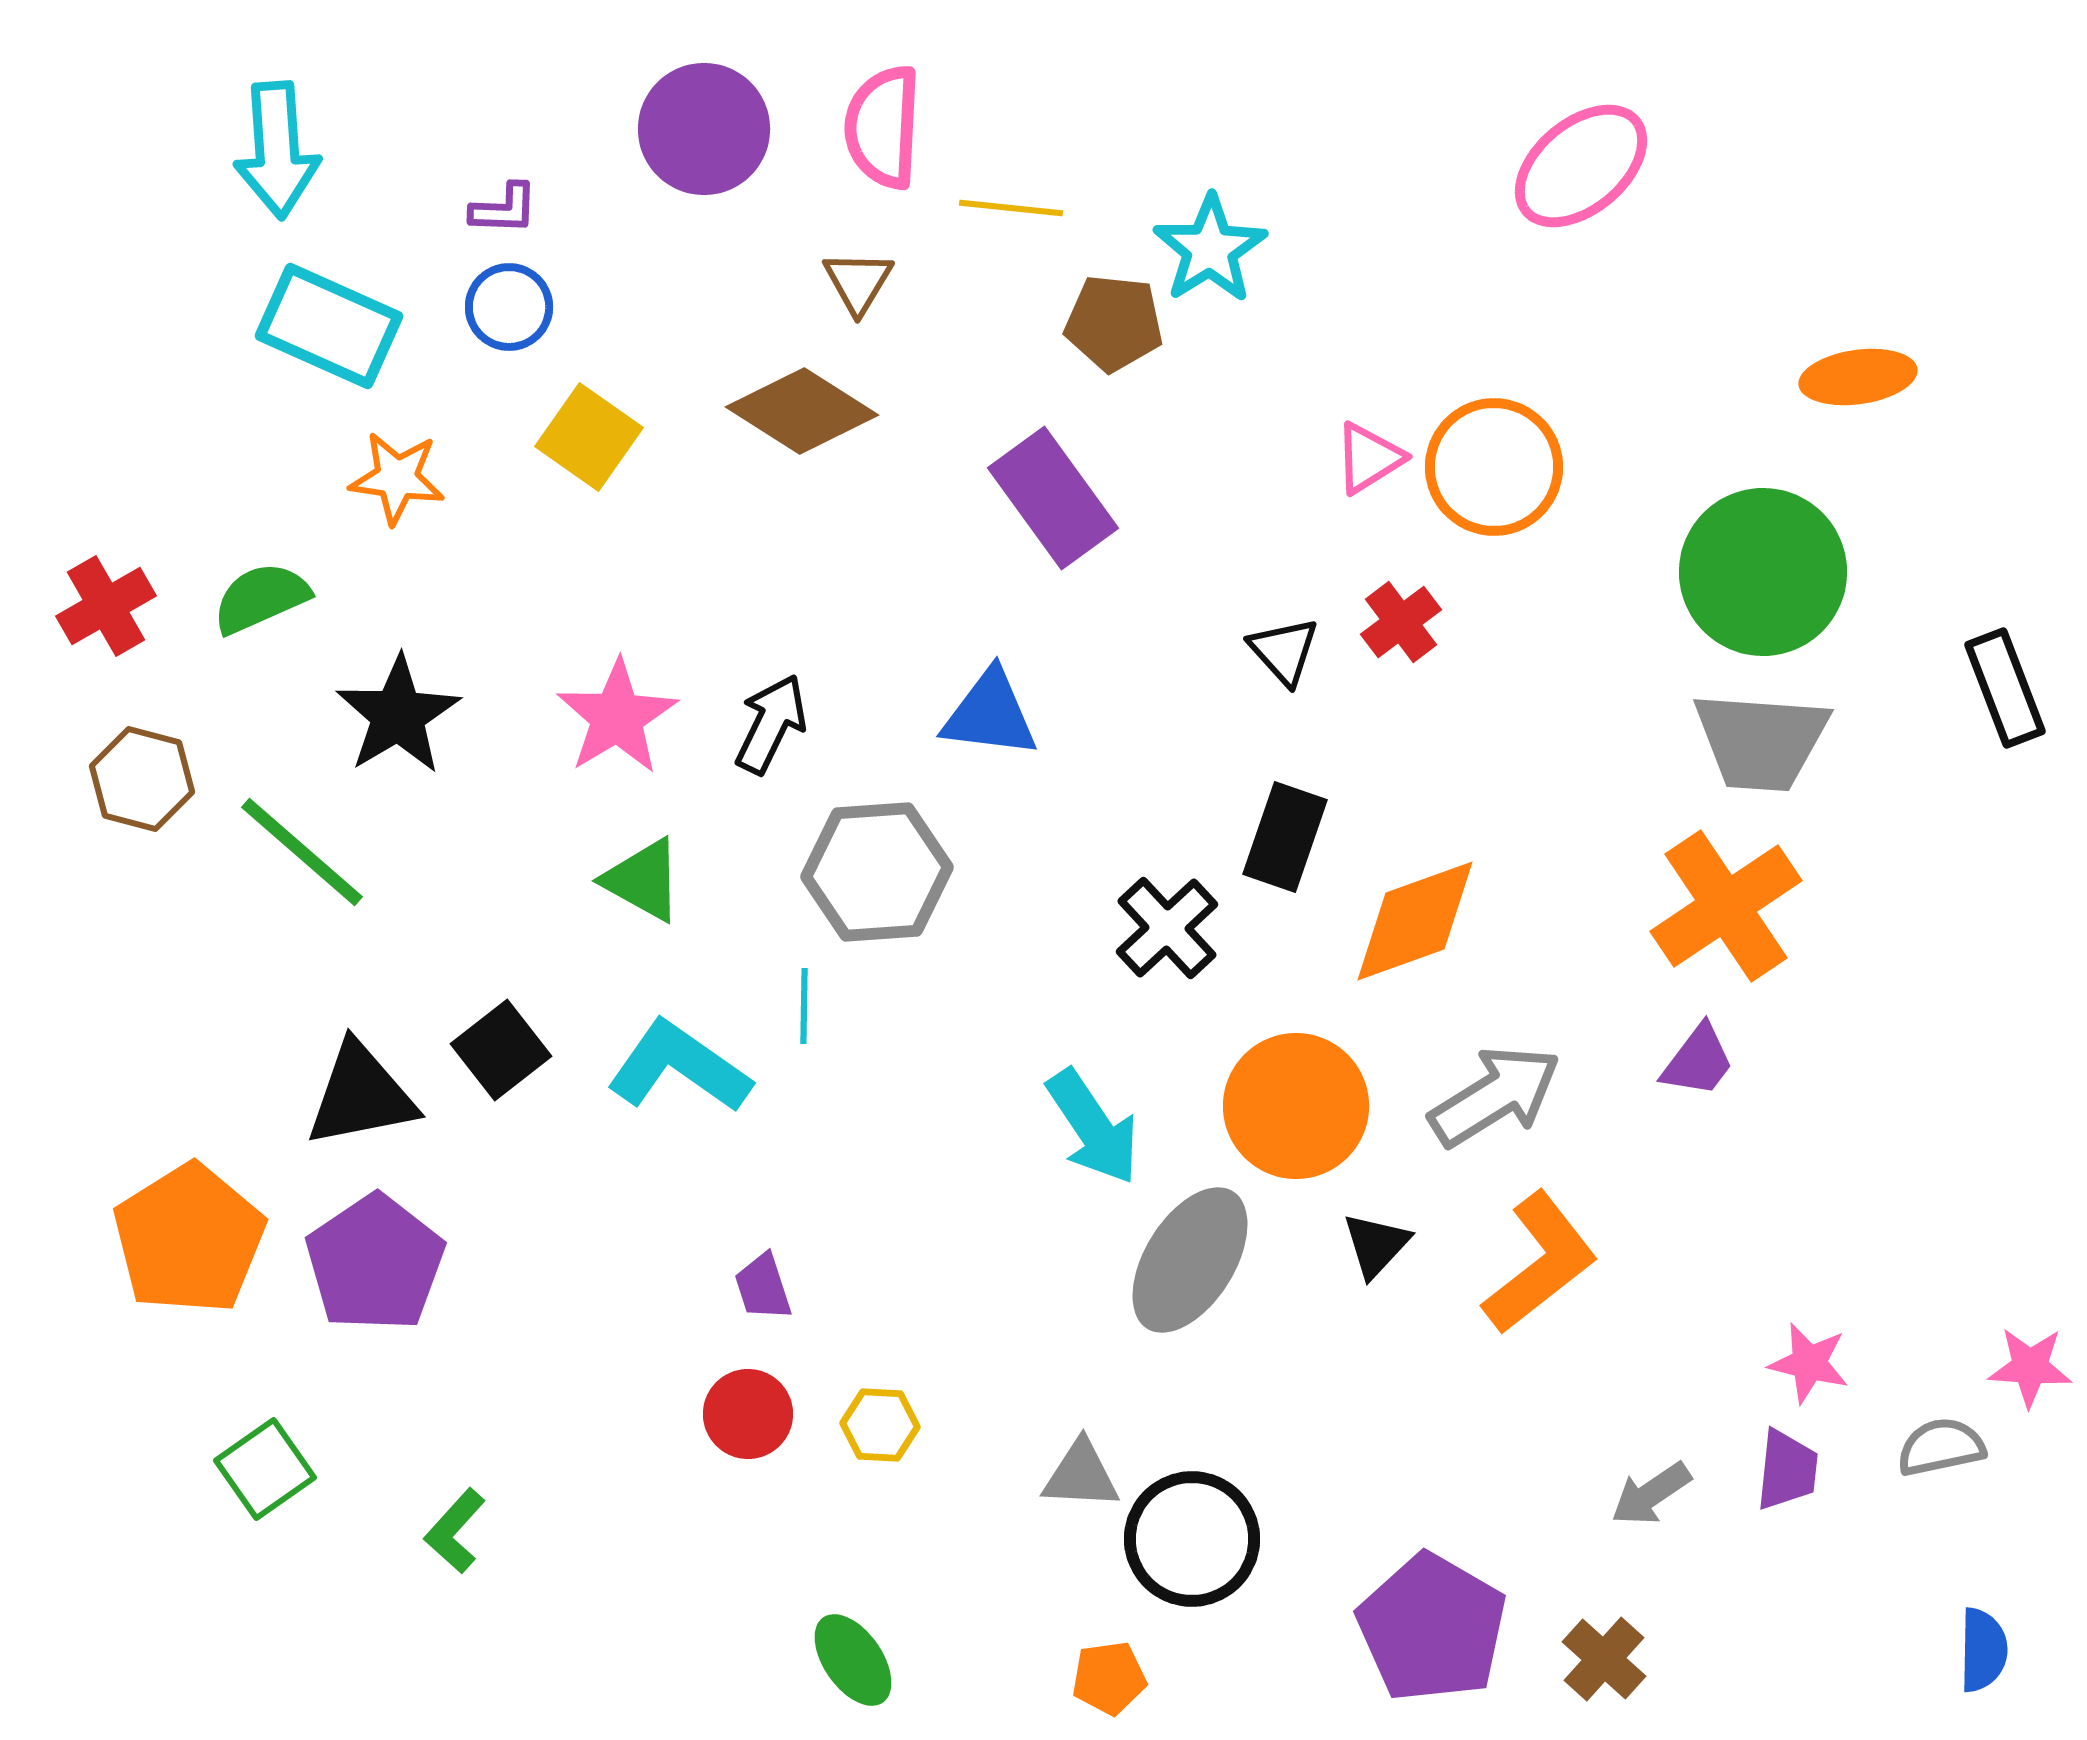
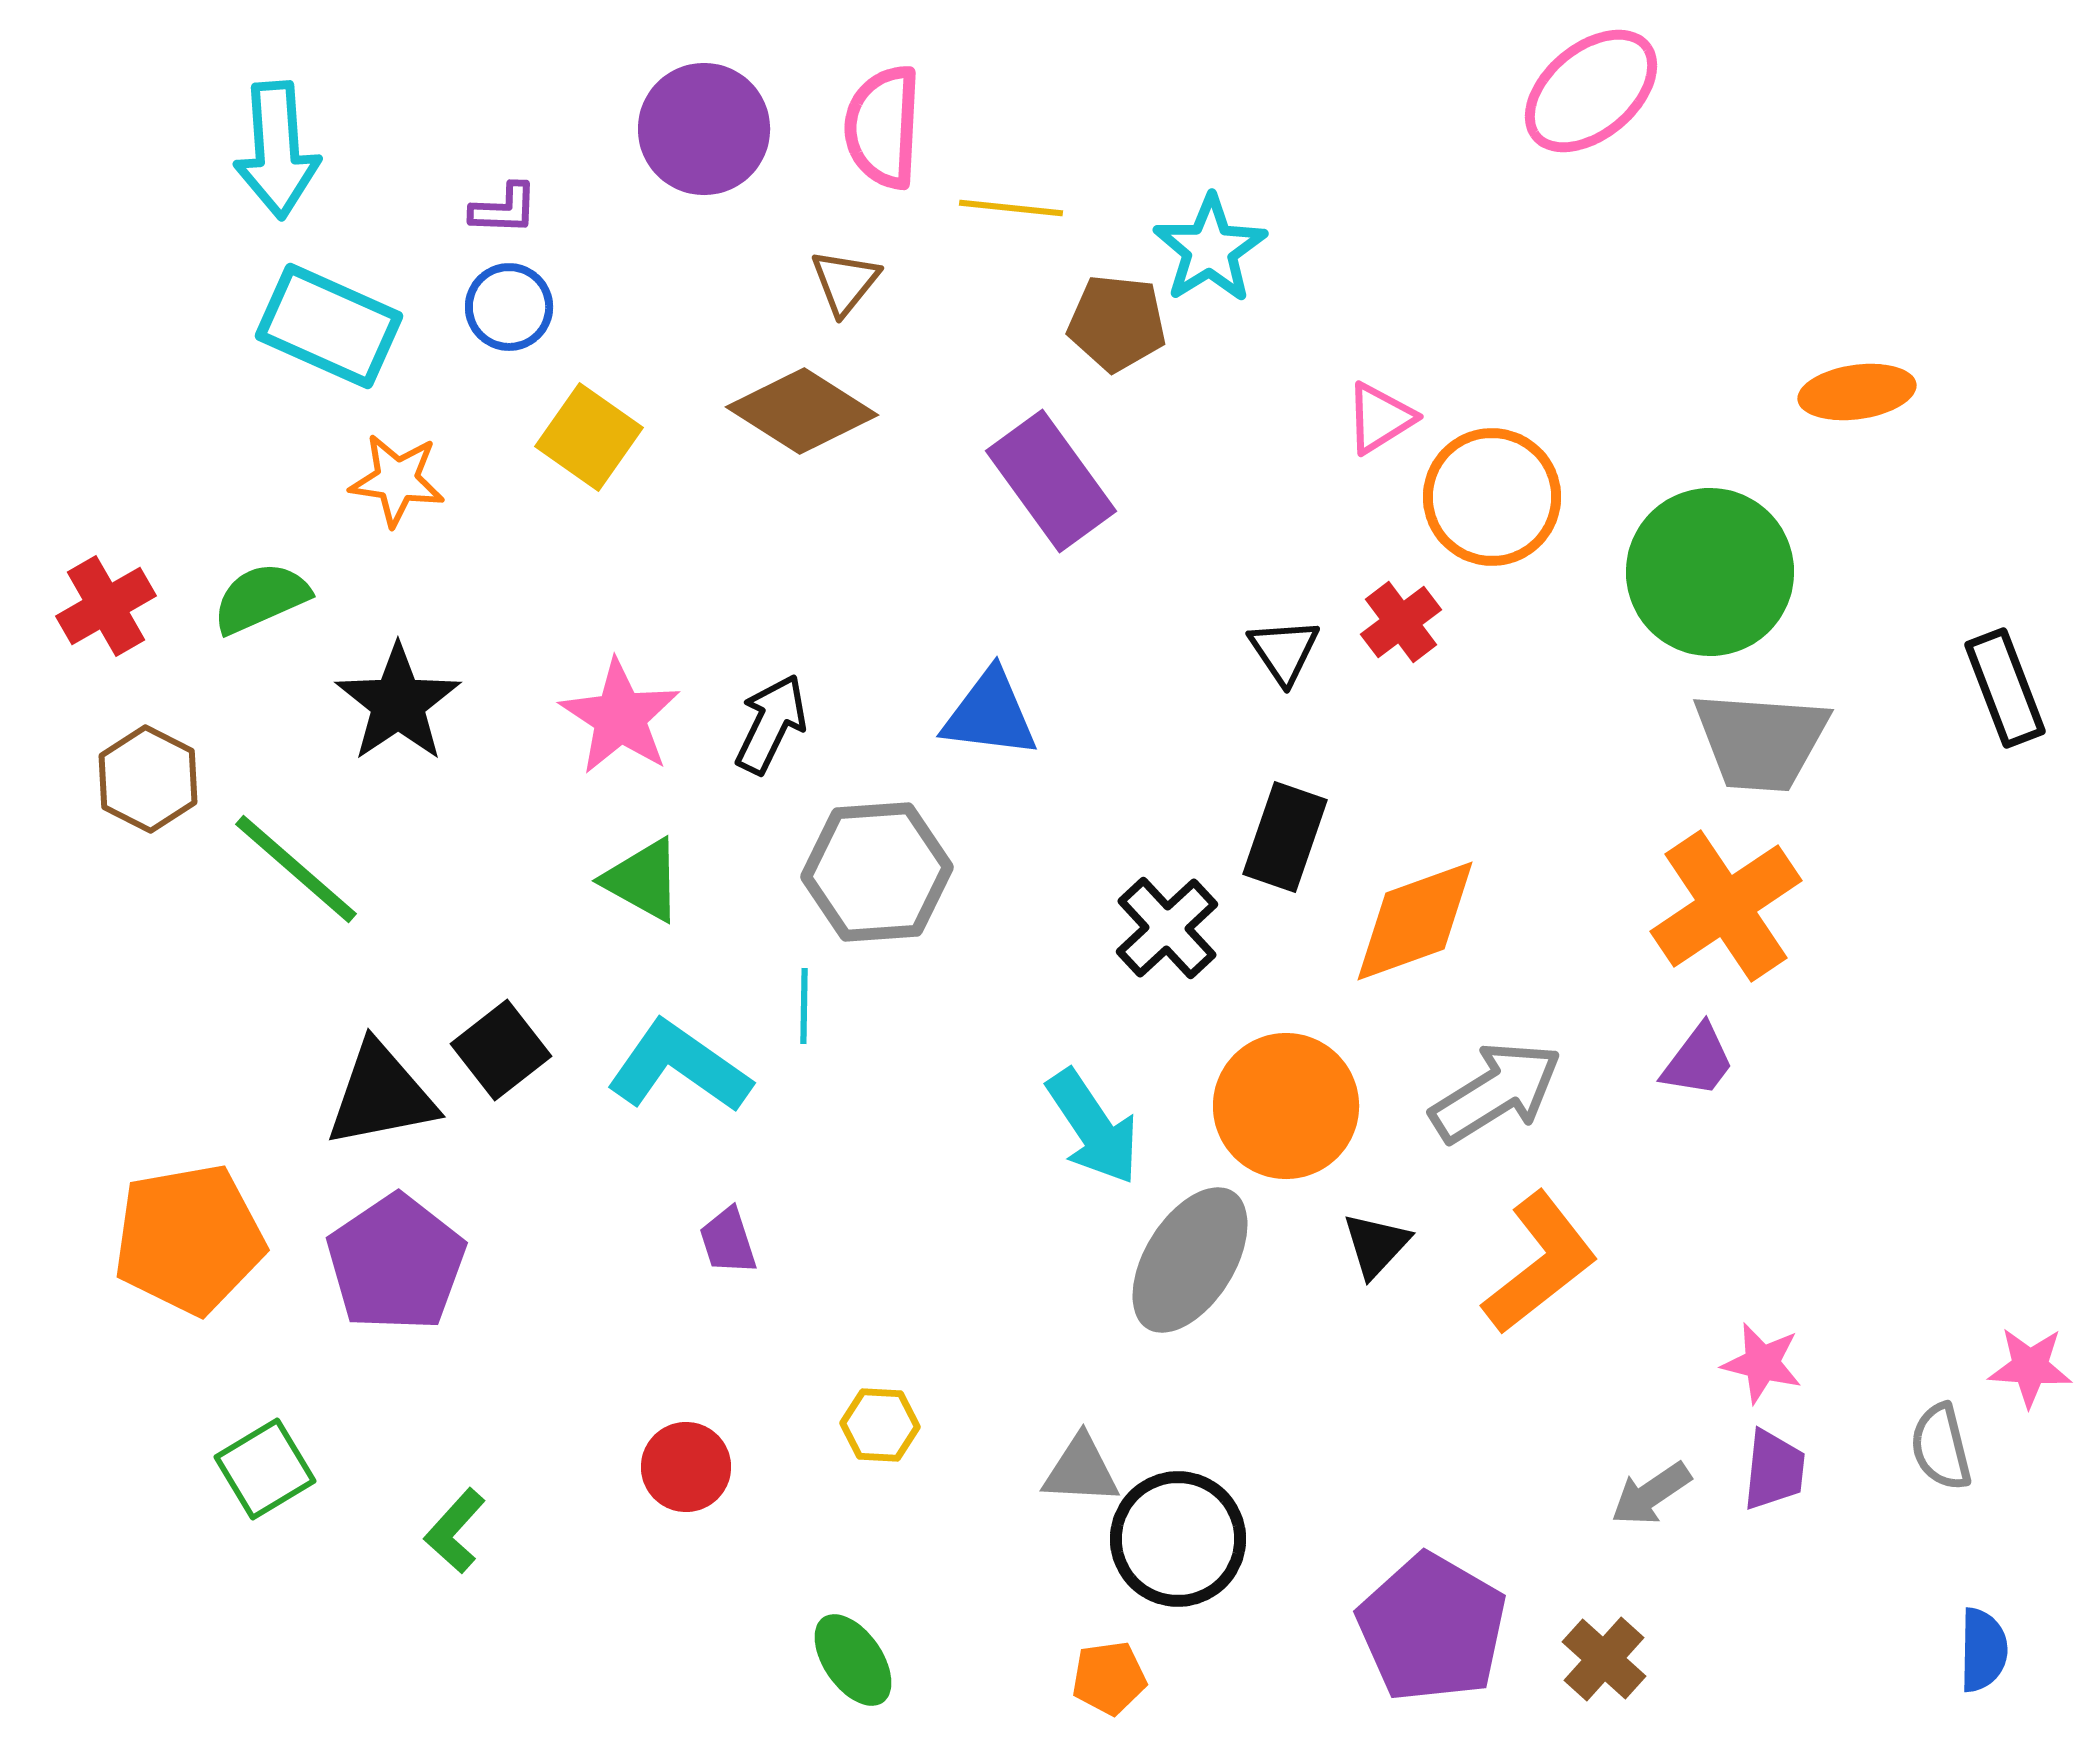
pink ellipse at (1581, 166): moved 10 px right, 75 px up
brown triangle at (858, 282): moved 13 px left; rotated 8 degrees clockwise
brown pentagon at (1114, 323): moved 3 px right
orange ellipse at (1858, 377): moved 1 px left, 15 px down
pink triangle at (1369, 458): moved 11 px right, 40 px up
orange circle at (1494, 467): moved 2 px left, 30 px down
orange star at (397, 478): moved 2 px down
purple rectangle at (1053, 498): moved 2 px left, 17 px up
green circle at (1763, 572): moved 53 px left
black triangle at (1284, 651): rotated 8 degrees clockwise
black star at (398, 715): moved 12 px up; rotated 3 degrees counterclockwise
pink star at (617, 717): moved 3 px right; rotated 8 degrees counterclockwise
brown hexagon at (142, 779): moved 6 px right; rotated 12 degrees clockwise
green line at (302, 852): moved 6 px left, 17 px down
black triangle at (361, 1095): moved 20 px right
gray arrow at (1495, 1096): moved 1 px right, 4 px up
orange circle at (1296, 1106): moved 10 px left
orange pentagon at (189, 1239): rotated 22 degrees clockwise
purple pentagon at (375, 1263): moved 21 px right
purple trapezoid at (763, 1287): moved 35 px left, 46 px up
pink star at (1809, 1363): moved 47 px left
red circle at (748, 1414): moved 62 px left, 53 px down
gray semicircle at (1941, 1447): rotated 92 degrees counterclockwise
green square at (265, 1469): rotated 4 degrees clockwise
purple trapezoid at (1787, 1470): moved 13 px left
gray triangle at (1081, 1475): moved 5 px up
black circle at (1192, 1539): moved 14 px left
